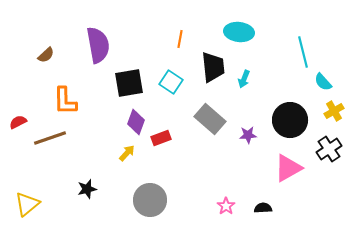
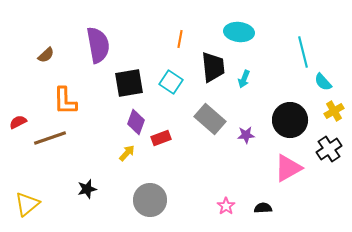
purple star: moved 2 px left
